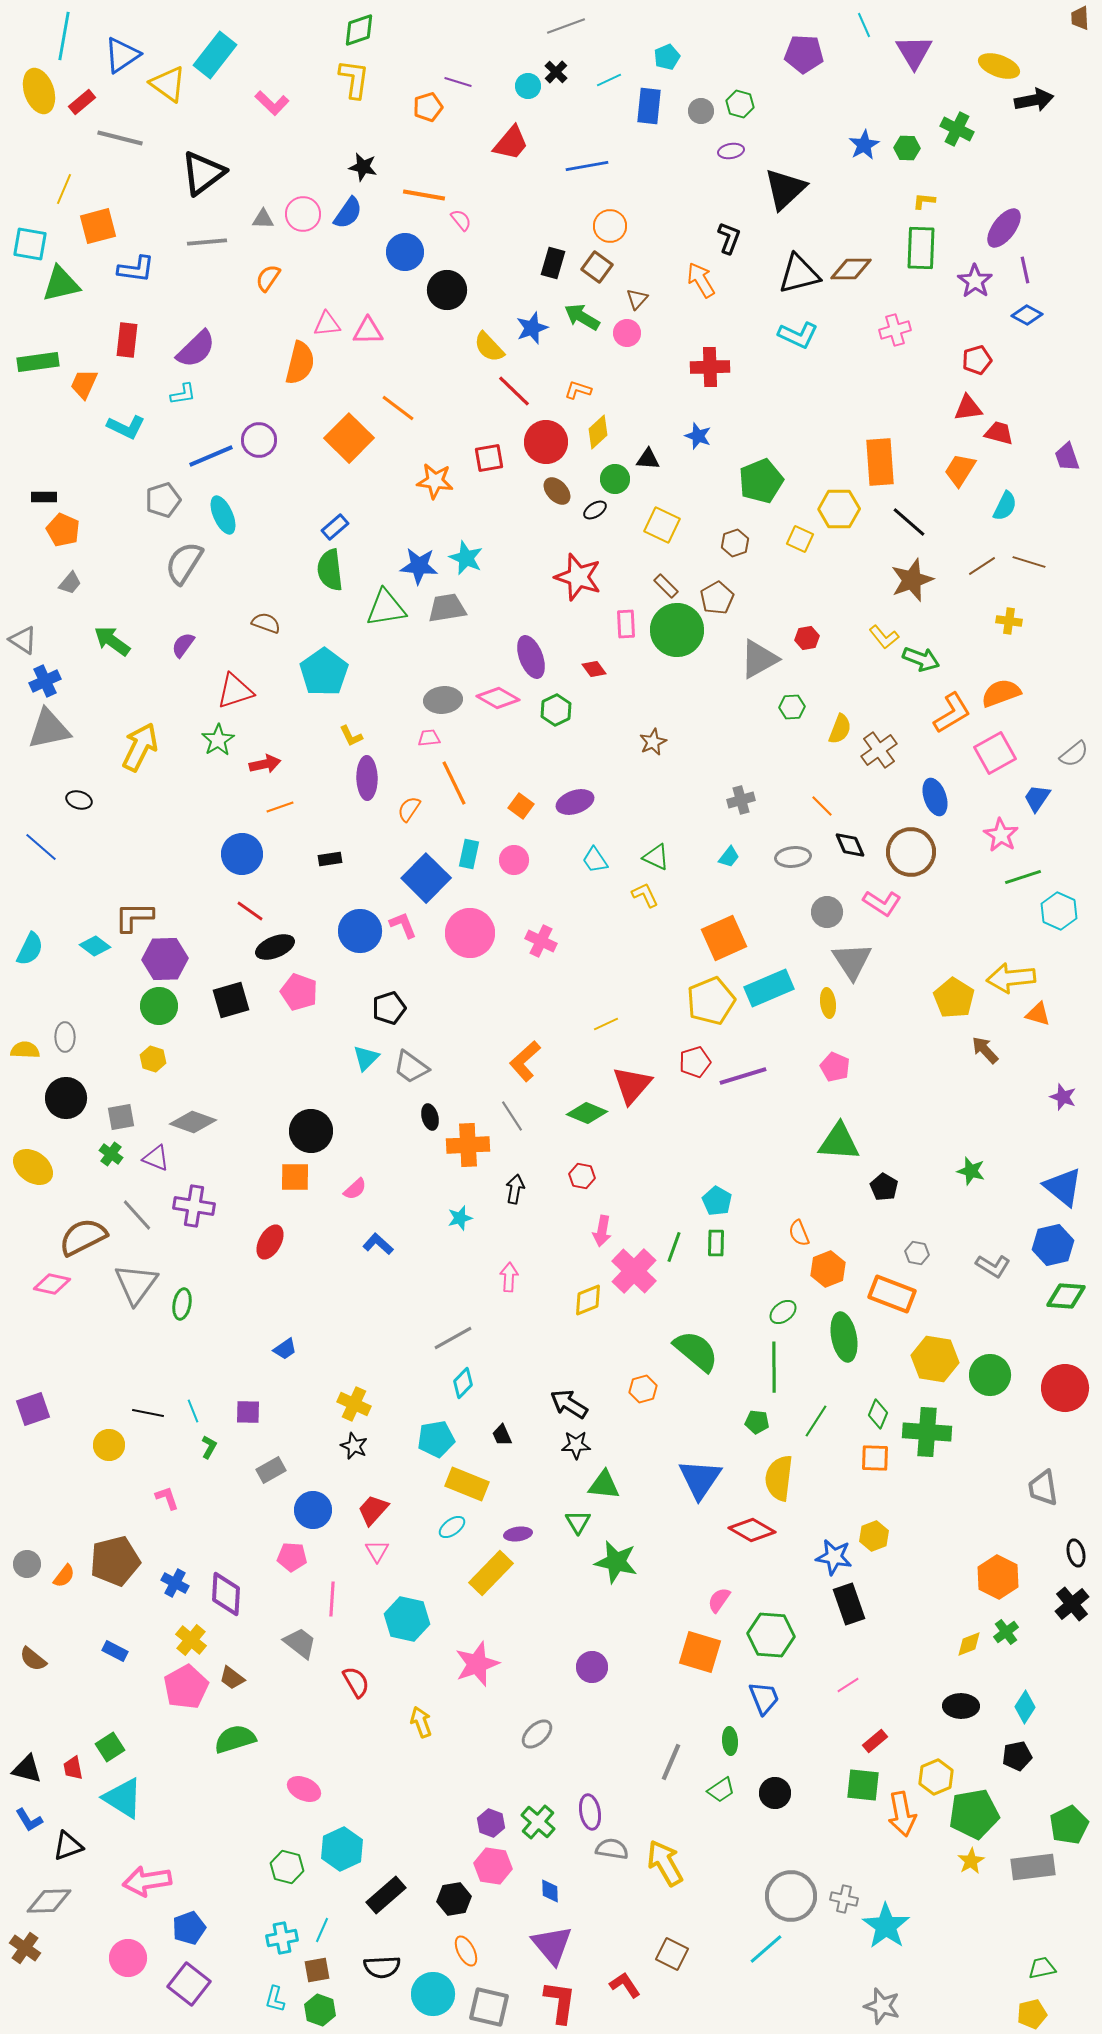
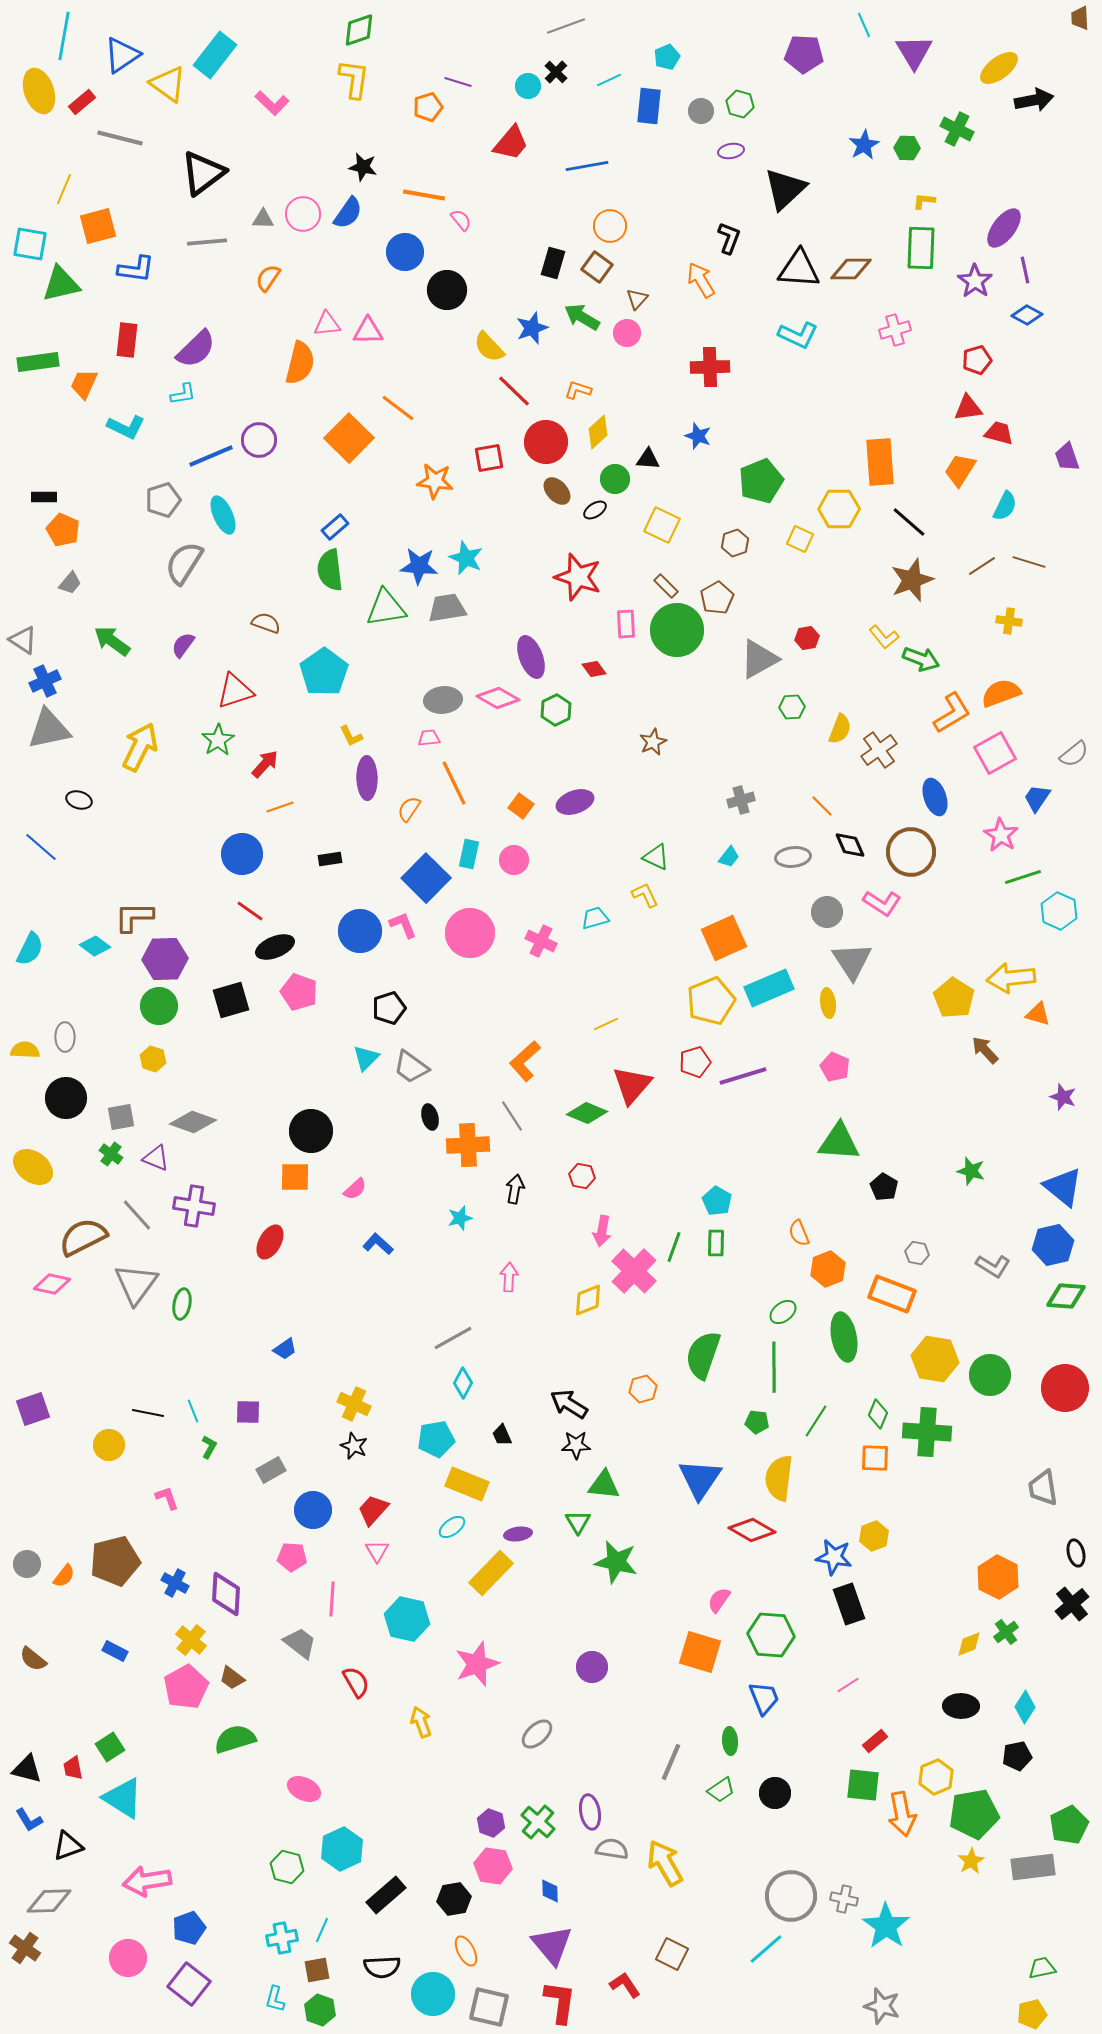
yellow ellipse at (999, 66): moved 2 px down; rotated 57 degrees counterclockwise
black triangle at (799, 274): moved 5 px up; rotated 18 degrees clockwise
red arrow at (265, 764): rotated 36 degrees counterclockwise
cyan trapezoid at (595, 860): moved 58 px down; rotated 108 degrees clockwise
green semicircle at (696, 1351): moved 7 px right, 4 px down; rotated 111 degrees counterclockwise
cyan diamond at (463, 1383): rotated 16 degrees counterclockwise
